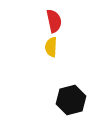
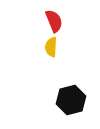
red semicircle: rotated 10 degrees counterclockwise
